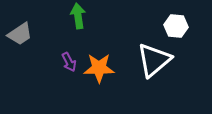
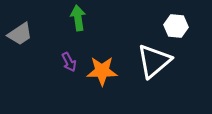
green arrow: moved 2 px down
white triangle: moved 1 px down
orange star: moved 3 px right, 3 px down
